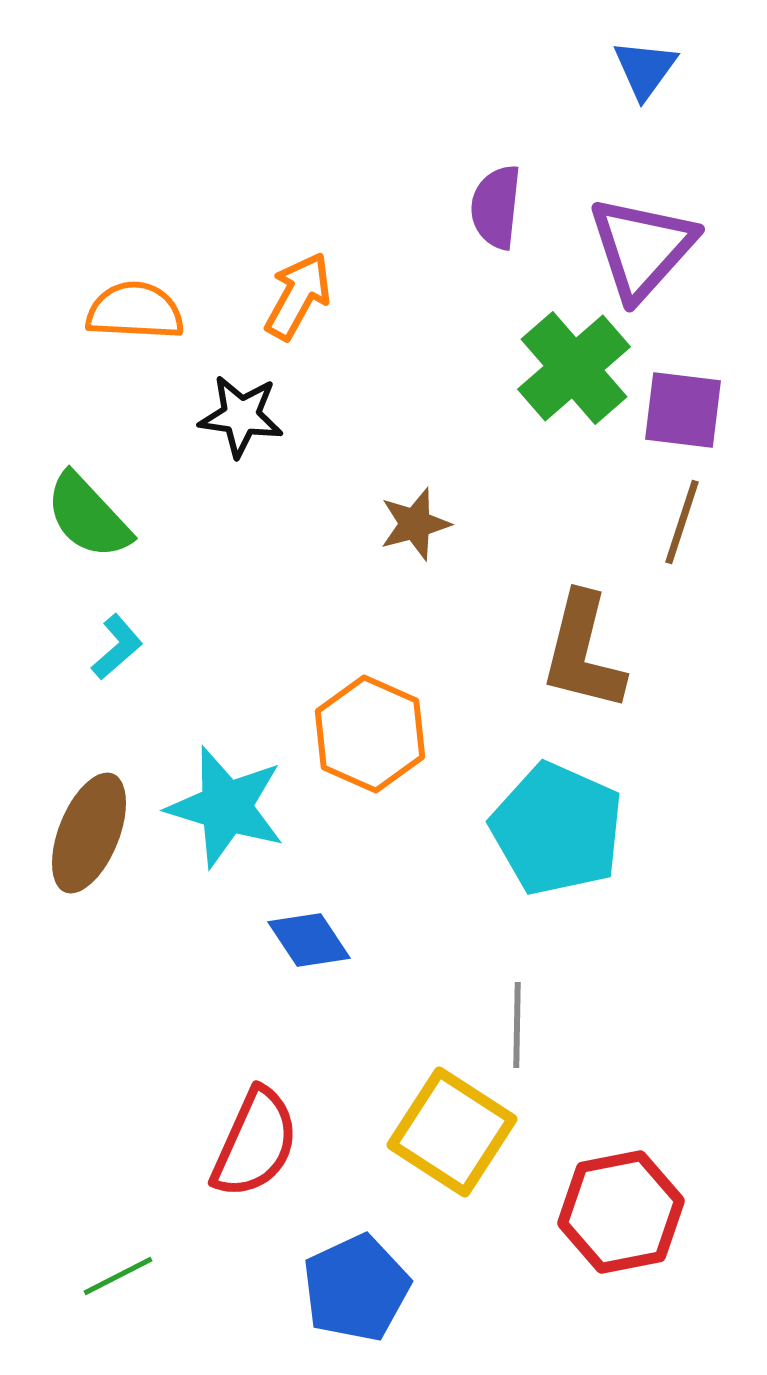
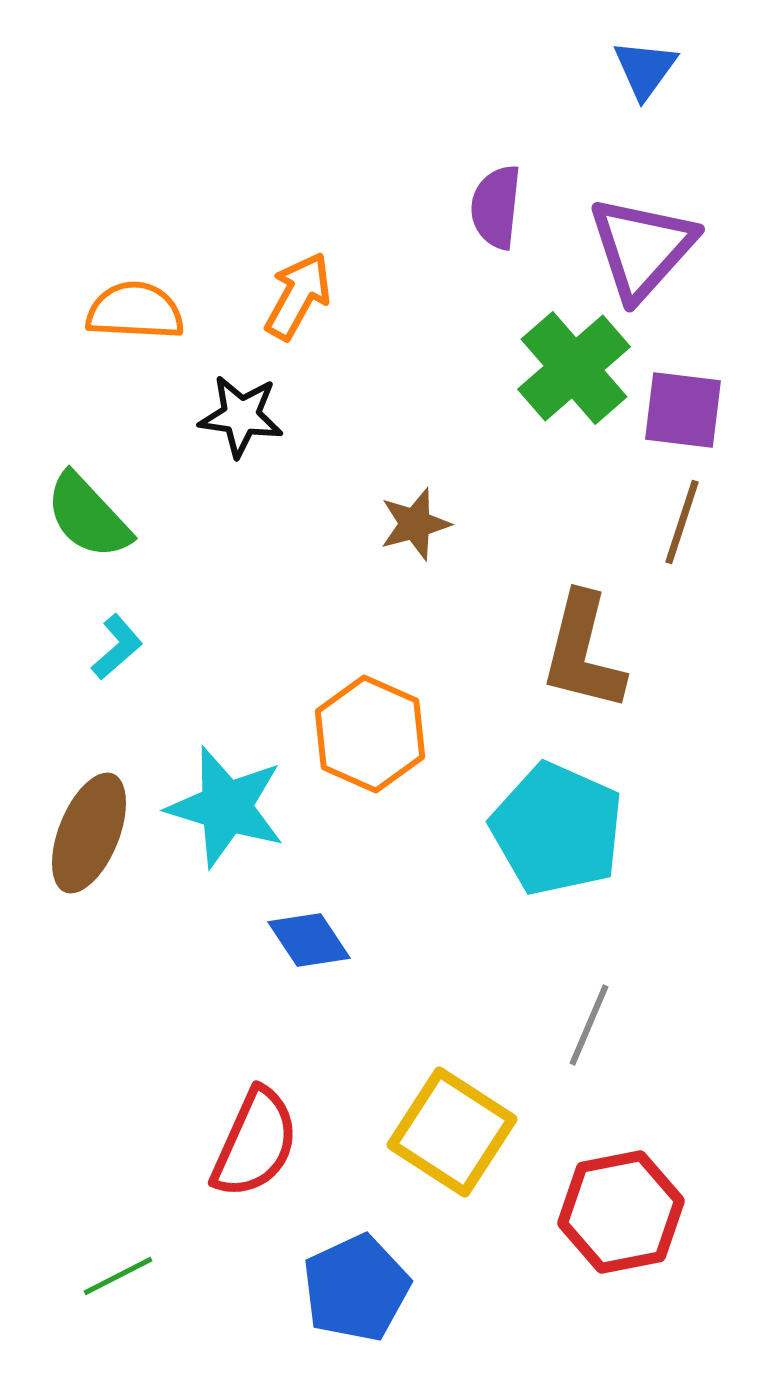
gray line: moved 72 px right; rotated 22 degrees clockwise
